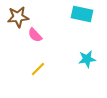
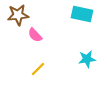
brown star: moved 2 px up
